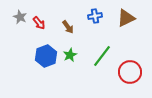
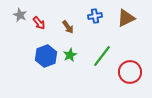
gray star: moved 2 px up
